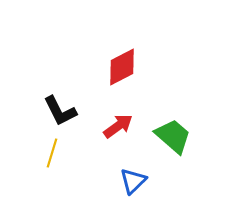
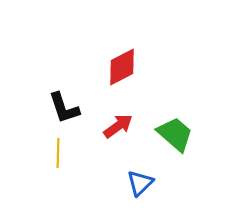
black L-shape: moved 4 px right, 3 px up; rotated 9 degrees clockwise
green trapezoid: moved 2 px right, 2 px up
yellow line: moved 6 px right; rotated 16 degrees counterclockwise
blue triangle: moved 7 px right, 2 px down
